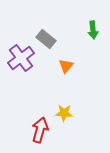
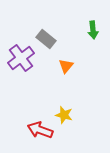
yellow star: moved 2 px down; rotated 12 degrees clockwise
red arrow: rotated 85 degrees counterclockwise
